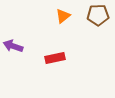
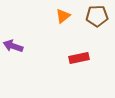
brown pentagon: moved 1 px left, 1 px down
red rectangle: moved 24 px right
